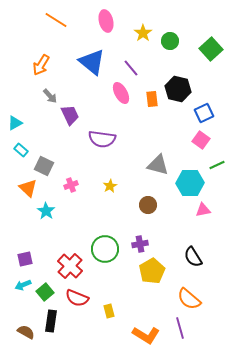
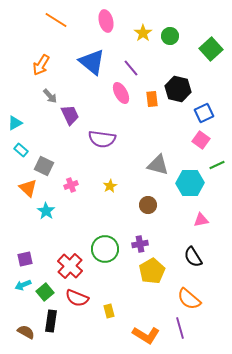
green circle at (170, 41): moved 5 px up
pink triangle at (203, 210): moved 2 px left, 10 px down
